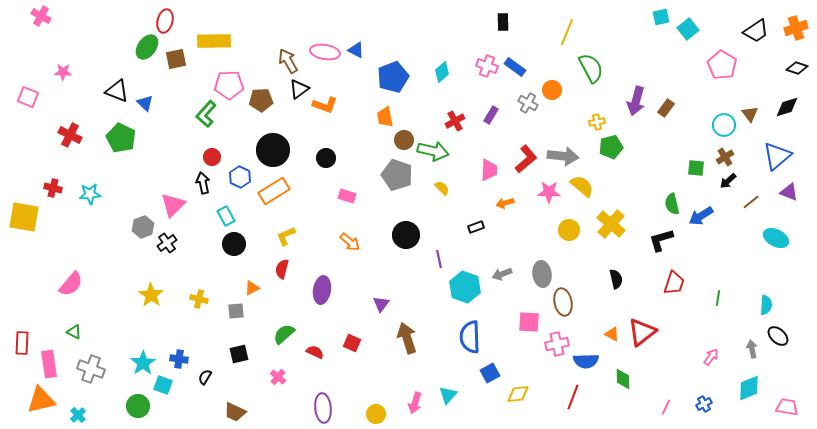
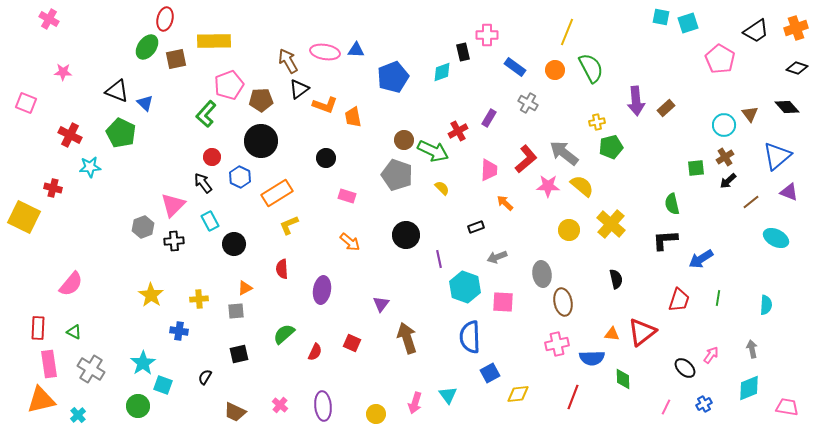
pink cross at (41, 16): moved 8 px right, 3 px down
cyan square at (661, 17): rotated 24 degrees clockwise
red ellipse at (165, 21): moved 2 px up
black rectangle at (503, 22): moved 40 px left, 30 px down; rotated 12 degrees counterclockwise
cyan square at (688, 29): moved 6 px up; rotated 20 degrees clockwise
blue triangle at (356, 50): rotated 24 degrees counterclockwise
pink pentagon at (722, 65): moved 2 px left, 6 px up
pink cross at (487, 66): moved 31 px up; rotated 20 degrees counterclockwise
cyan diamond at (442, 72): rotated 20 degrees clockwise
pink pentagon at (229, 85): rotated 20 degrees counterclockwise
orange circle at (552, 90): moved 3 px right, 20 px up
pink square at (28, 97): moved 2 px left, 6 px down
purple arrow at (636, 101): rotated 20 degrees counterclockwise
black diamond at (787, 107): rotated 65 degrees clockwise
brown rectangle at (666, 108): rotated 12 degrees clockwise
purple rectangle at (491, 115): moved 2 px left, 3 px down
orange trapezoid at (385, 117): moved 32 px left
red cross at (455, 121): moved 3 px right, 10 px down
green pentagon at (121, 138): moved 5 px up
black circle at (273, 150): moved 12 px left, 9 px up
green arrow at (433, 151): rotated 12 degrees clockwise
gray arrow at (563, 156): moved 1 px right, 3 px up; rotated 148 degrees counterclockwise
green square at (696, 168): rotated 12 degrees counterclockwise
black arrow at (203, 183): rotated 25 degrees counterclockwise
orange rectangle at (274, 191): moved 3 px right, 2 px down
pink star at (549, 192): moved 1 px left, 6 px up
cyan star at (90, 194): moved 27 px up
orange arrow at (505, 203): rotated 60 degrees clockwise
cyan rectangle at (226, 216): moved 16 px left, 5 px down
blue arrow at (701, 216): moved 43 px down
yellow square at (24, 217): rotated 16 degrees clockwise
yellow L-shape at (286, 236): moved 3 px right, 11 px up
black L-shape at (661, 240): moved 4 px right; rotated 12 degrees clockwise
black cross at (167, 243): moved 7 px right, 2 px up; rotated 30 degrees clockwise
red semicircle at (282, 269): rotated 18 degrees counterclockwise
gray arrow at (502, 274): moved 5 px left, 17 px up
red trapezoid at (674, 283): moved 5 px right, 17 px down
orange triangle at (252, 288): moved 7 px left
yellow cross at (199, 299): rotated 18 degrees counterclockwise
pink square at (529, 322): moved 26 px left, 20 px up
orange triangle at (612, 334): rotated 21 degrees counterclockwise
black ellipse at (778, 336): moved 93 px left, 32 px down
red rectangle at (22, 343): moved 16 px right, 15 px up
red semicircle at (315, 352): rotated 90 degrees clockwise
pink arrow at (711, 357): moved 2 px up
blue cross at (179, 359): moved 28 px up
blue semicircle at (586, 361): moved 6 px right, 3 px up
gray cross at (91, 369): rotated 12 degrees clockwise
pink cross at (278, 377): moved 2 px right, 28 px down
cyan triangle at (448, 395): rotated 18 degrees counterclockwise
purple ellipse at (323, 408): moved 2 px up
